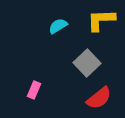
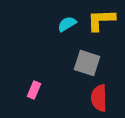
cyan semicircle: moved 9 px right, 2 px up
gray square: rotated 28 degrees counterclockwise
red semicircle: rotated 128 degrees clockwise
